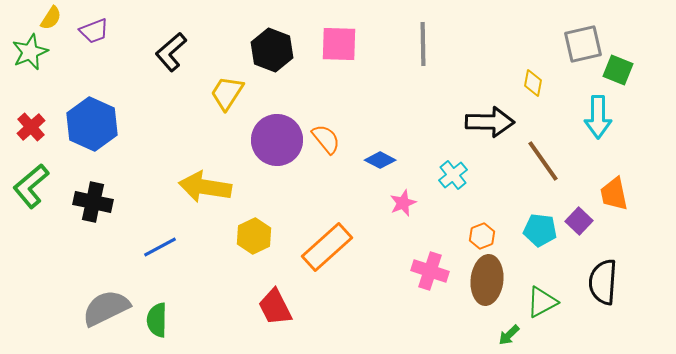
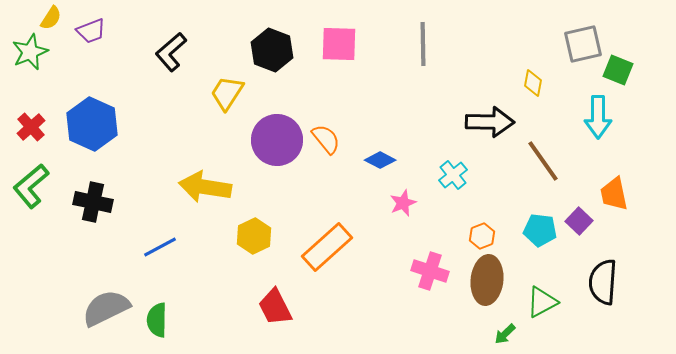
purple trapezoid: moved 3 px left
green arrow: moved 4 px left, 1 px up
